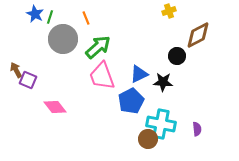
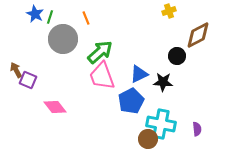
green arrow: moved 2 px right, 5 px down
